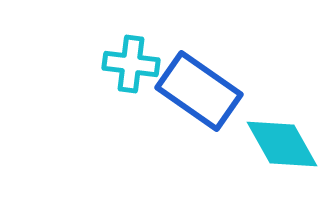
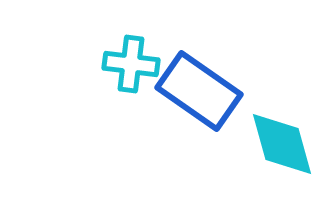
cyan diamond: rotated 14 degrees clockwise
